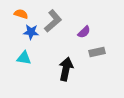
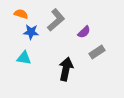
gray L-shape: moved 3 px right, 1 px up
gray rectangle: rotated 21 degrees counterclockwise
